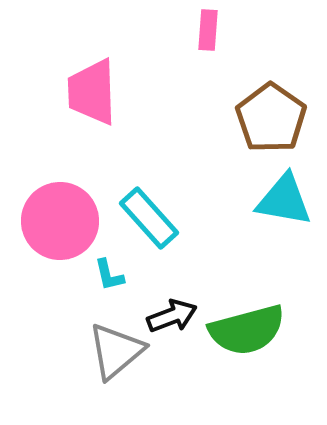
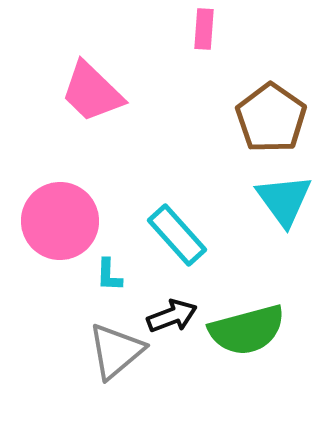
pink rectangle: moved 4 px left, 1 px up
pink trapezoid: rotated 44 degrees counterclockwise
cyan triangle: rotated 44 degrees clockwise
cyan rectangle: moved 28 px right, 17 px down
cyan L-shape: rotated 15 degrees clockwise
